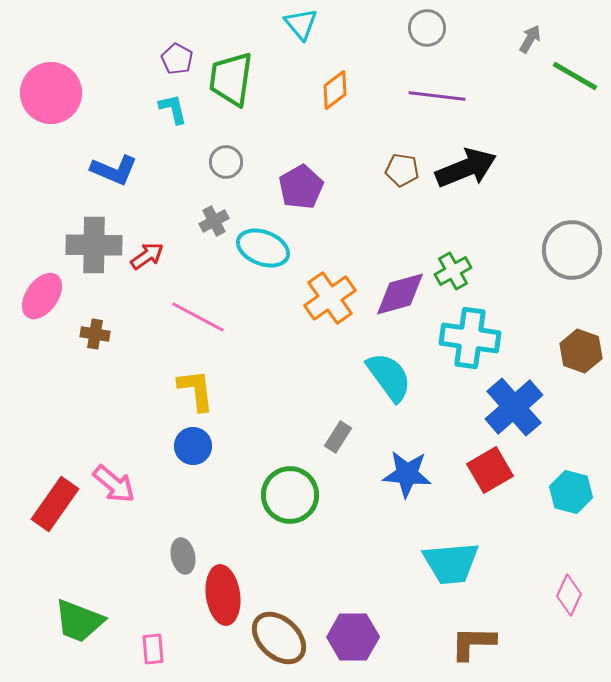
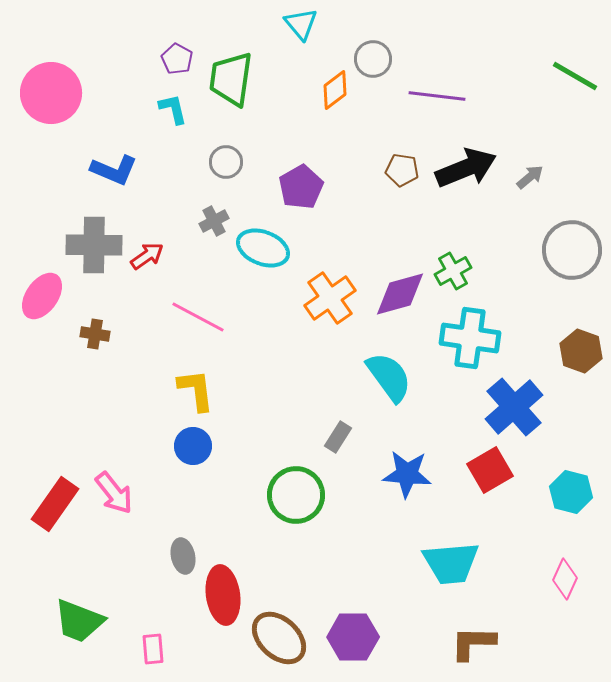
gray circle at (427, 28): moved 54 px left, 31 px down
gray arrow at (530, 39): moved 138 px down; rotated 20 degrees clockwise
pink arrow at (114, 484): moved 9 px down; rotated 12 degrees clockwise
green circle at (290, 495): moved 6 px right
pink diamond at (569, 595): moved 4 px left, 16 px up
